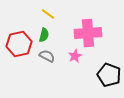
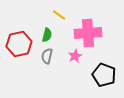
yellow line: moved 11 px right, 1 px down
green semicircle: moved 3 px right
gray semicircle: rotated 105 degrees counterclockwise
black pentagon: moved 5 px left
